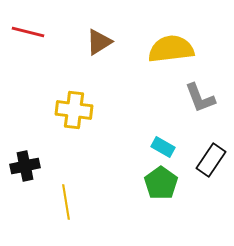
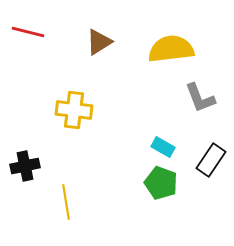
green pentagon: rotated 16 degrees counterclockwise
